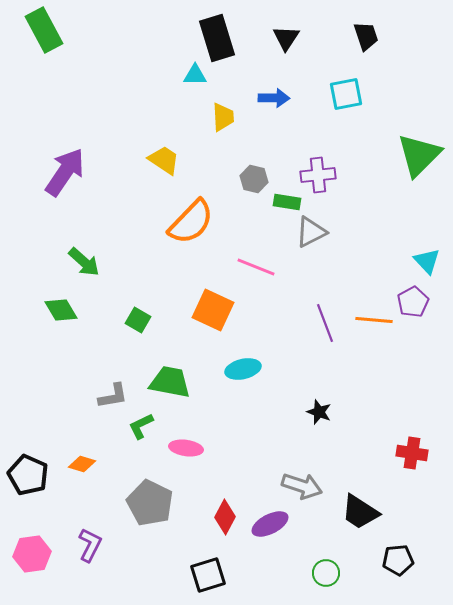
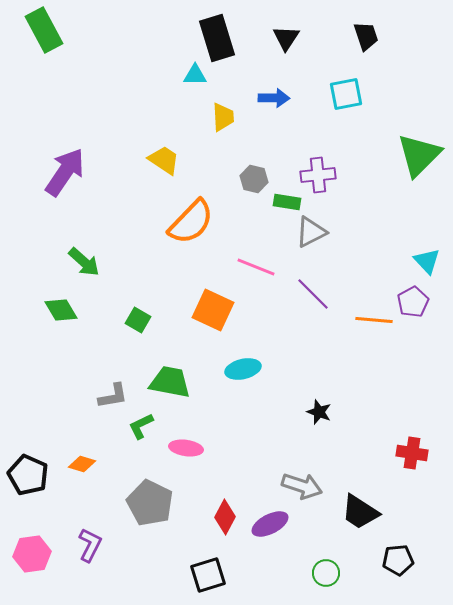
purple line at (325, 323): moved 12 px left, 29 px up; rotated 24 degrees counterclockwise
